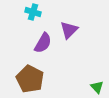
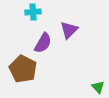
cyan cross: rotated 21 degrees counterclockwise
brown pentagon: moved 7 px left, 10 px up
green triangle: moved 1 px right
